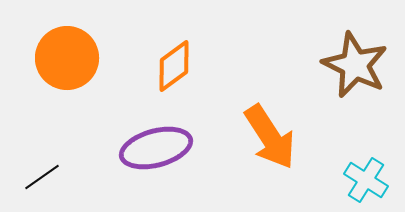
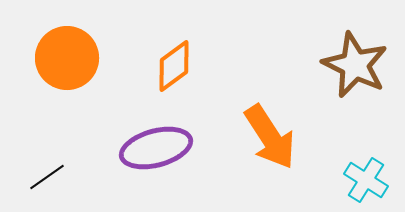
black line: moved 5 px right
